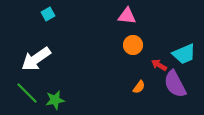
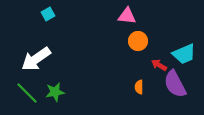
orange circle: moved 5 px right, 4 px up
orange semicircle: rotated 144 degrees clockwise
green star: moved 8 px up
